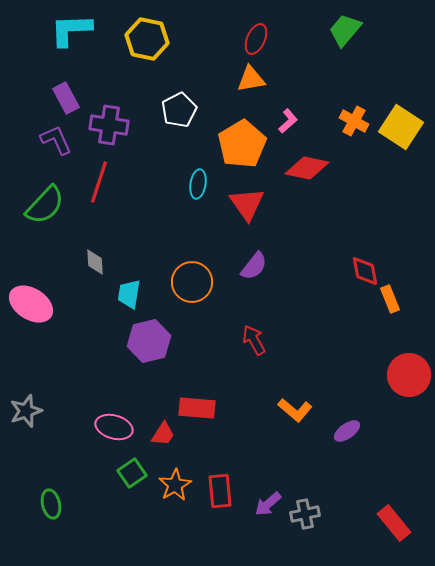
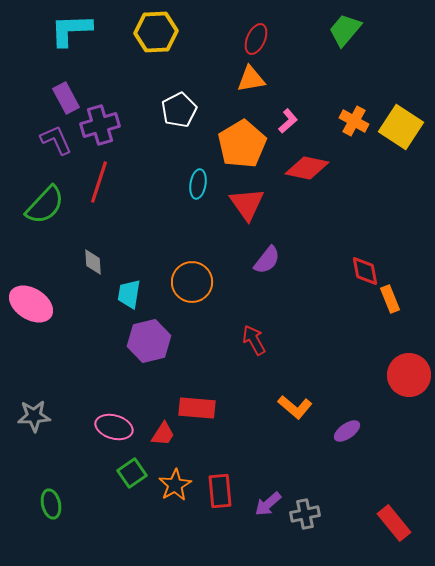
yellow hexagon at (147, 39): moved 9 px right, 7 px up; rotated 15 degrees counterclockwise
purple cross at (109, 125): moved 9 px left; rotated 24 degrees counterclockwise
gray diamond at (95, 262): moved 2 px left
purple semicircle at (254, 266): moved 13 px right, 6 px up
orange L-shape at (295, 410): moved 3 px up
gray star at (26, 411): moved 8 px right, 5 px down; rotated 16 degrees clockwise
